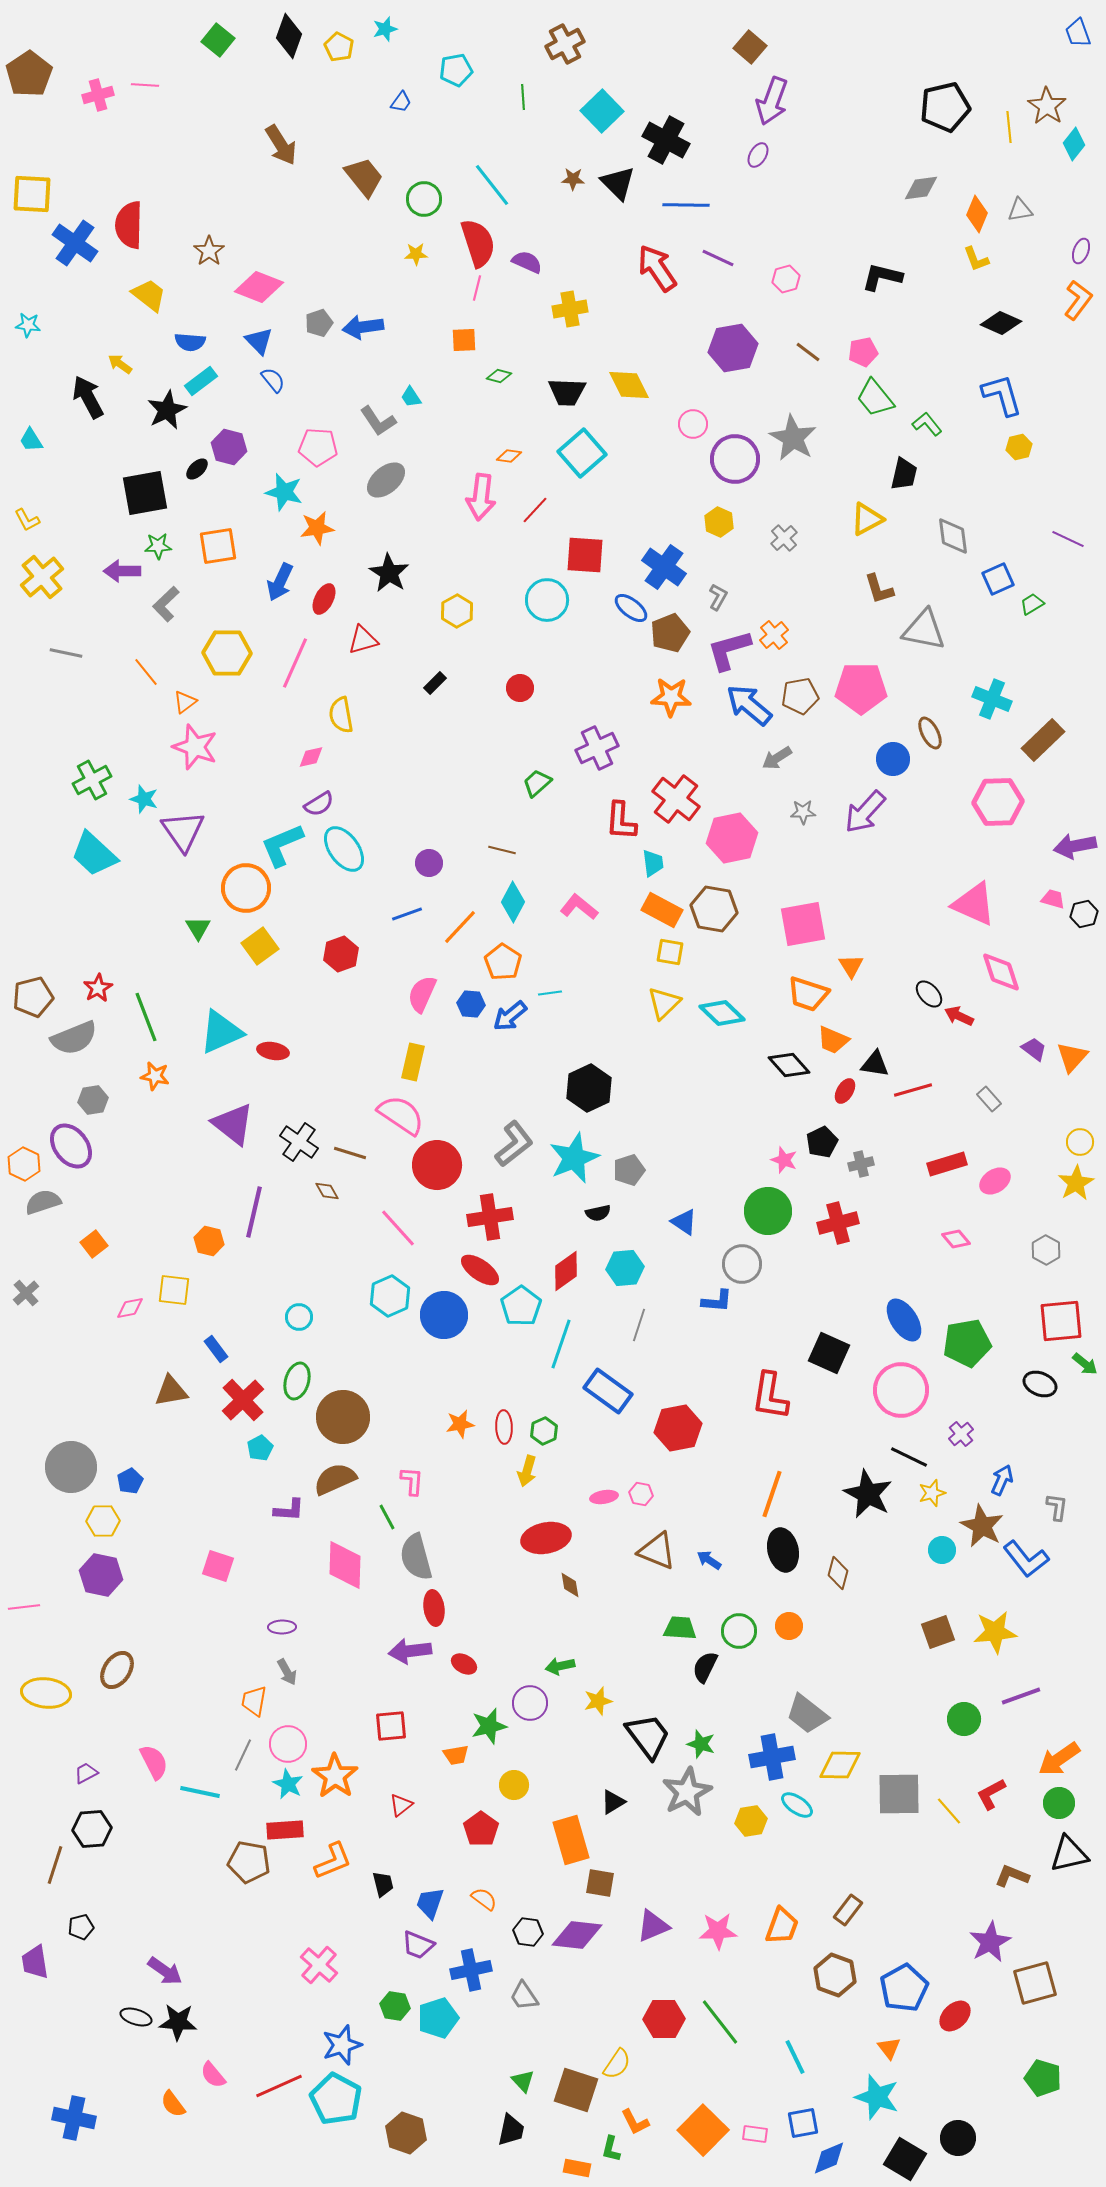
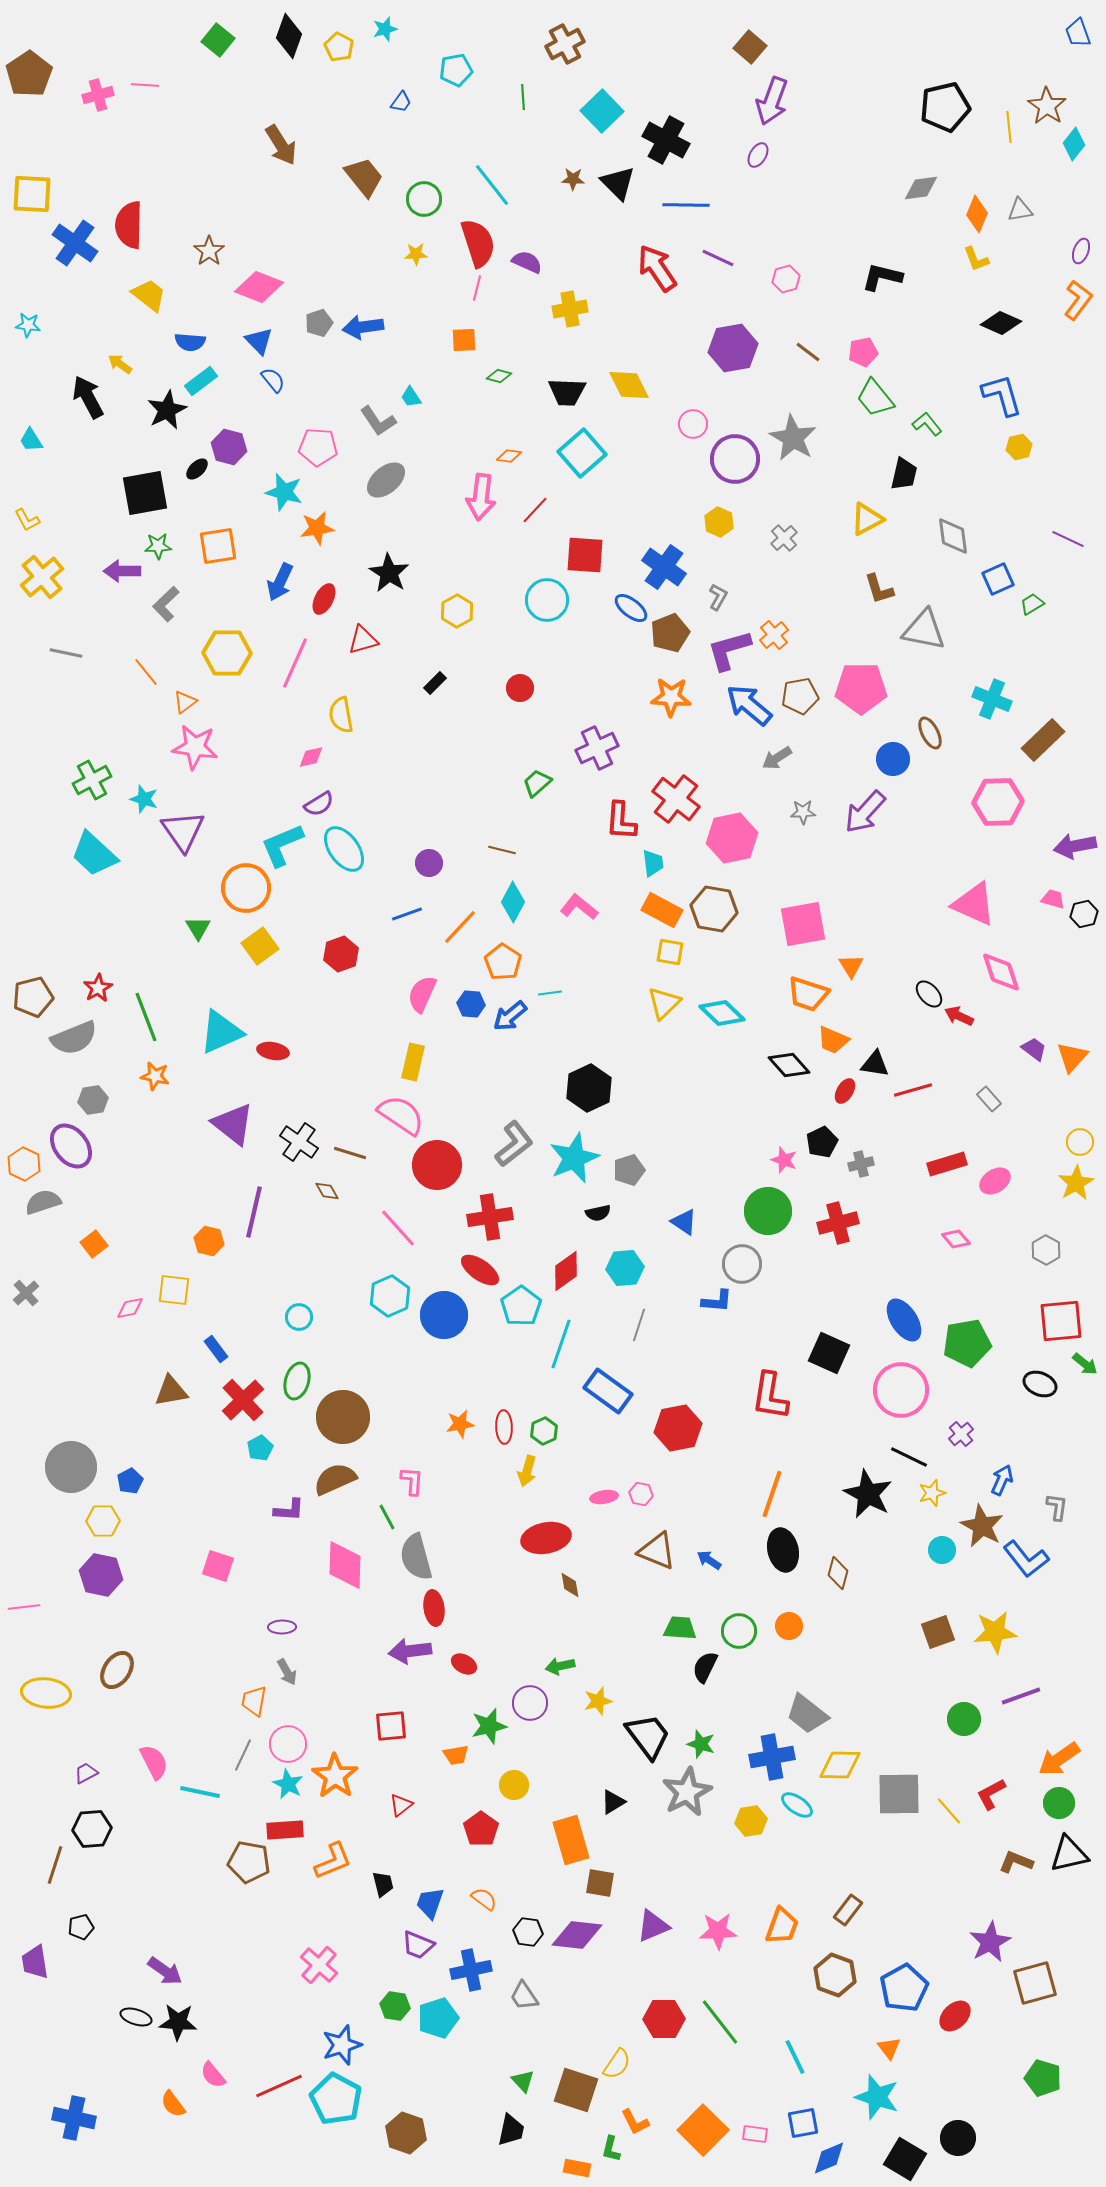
pink star at (195, 747): rotated 12 degrees counterclockwise
brown L-shape at (1012, 1876): moved 4 px right, 14 px up
